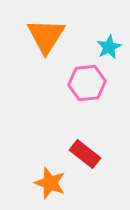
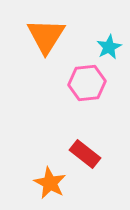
orange star: rotated 8 degrees clockwise
